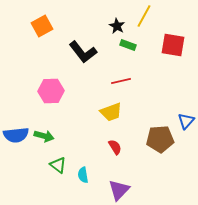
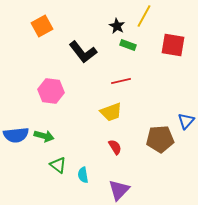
pink hexagon: rotated 10 degrees clockwise
